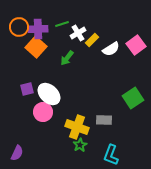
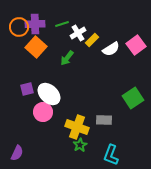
purple cross: moved 3 px left, 5 px up
